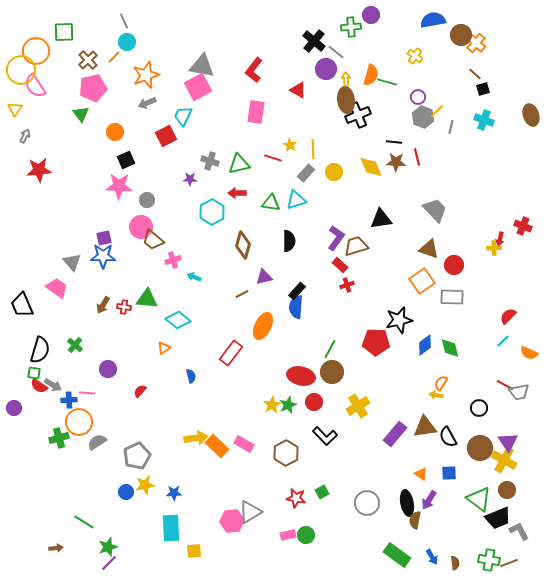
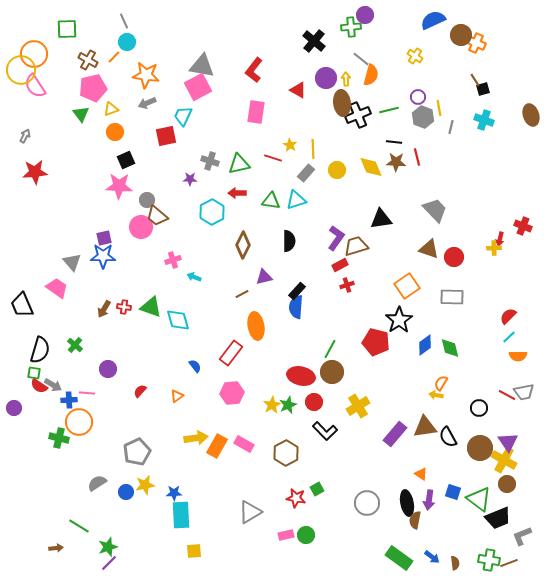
purple circle at (371, 15): moved 6 px left
blue semicircle at (433, 20): rotated 15 degrees counterclockwise
green square at (64, 32): moved 3 px right, 3 px up
orange cross at (476, 43): rotated 18 degrees counterclockwise
orange circle at (36, 51): moved 2 px left, 3 px down
gray line at (336, 52): moved 25 px right, 7 px down
brown cross at (88, 60): rotated 18 degrees counterclockwise
purple circle at (326, 69): moved 9 px down
brown line at (475, 74): moved 6 px down; rotated 16 degrees clockwise
orange star at (146, 75): rotated 28 degrees clockwise
green line at (387, 82): moved 2 px right, 28 px down; rotated 30 degrees counterclockwise
brown ellipse at (346, 100): moved 4 px left, 3 px down
yellow triangle at (15, 109): moved 96 px right; rotated 35 degrees clockwise
yellow line at (437, 111): moved 2 px right, 3 px up; rotated 56 degrees counterclockwise
red square at (166, 136): rotated 15 degrees clockwise
red star at (39, 170): moved 4 px left, 2 px down
yellow circle at (334, 172): moved 3 px right, 2 px up
green triangle at (271, 203): moved 2 px up
brown trapezoid at (153, 240): moved 4 px right, 24 px up
brown diamond at (243, 245): rotated 12 degrees clockwise
red rectangle at (340, 265): rotated 70 degrees counterclockwise
red circle at (454, 265): moved 8 px up
orange square at (422, 281): moved 15 px left, 5 px down
green triangle at (147, 299): moved 4 px right, 8 px down; rotated 15 degrees clockwise
brown arrow at (103, 305): moved 1 px right, 4 px down
cyan diamond at (178, 320): rotated 35 degrees clockwise
black star at (399, 320): rotated 20 degrees counterclockwise
orange ellipse at (263, 326): moved 7 px left; rotated 36 degrees counterclockwise
cyan line at (503, 341): moved 6 px right, 4 px up
red pentagon at (376, 342): rotated 12 degrees clockwise
orange triangle at (164, 348): moved 13 px right, 48 px down
orange semicircle at (529, 353): moved 11 px left, 3 px down; rotated 24 degrees counterclockwise
blue semicircle at (191, 376): moved 4 px right, 10 px up; rotated 24 degrees counterclockwise
red line at (505, 385): moved 2 px right, 10 px down
gray trapezoid at (519, 392): moved 5 px right
black L-shape at (325, 436): moved 5 px up
green cross at (59, 438): rotated 30 degrees clockwise
gray semicircle at (97, 442): moved 41 px down
orange rectangle at (217, 446): rotated 75 degrees clockwise
gray pentagon at (137, 456): moved 4 px up
blue square at (449, 473): moved 4 px right, 19 px down; rotated 21 degrees clockwise
brown circle at (507, 490): moved 6 px up
green square at (322, 492): moved 5 px left, 3 px up
purple arrow at (429, 500): rotated 24 degrees counterclockwise
pink hexagon at (232, 521): moved 128 px up
green line at (84, 522): moved 5 px left, 4 px down
cyan rectangle at (171, 528): moved 10 px right, 13 px up
gray L-shape at (519, 531): moved 3 px right, 5 px down; rotated 85 degrees counterclockwise
pink rectangle at (288, 535): moved 2 px left
green rectangle at (397, 555): moved 2 px right, 3 px down
blue arrow at (432, 557): rotated 21 degrees counterclockwise
